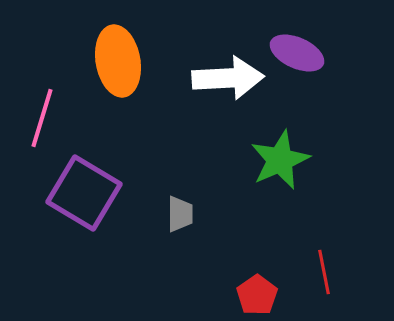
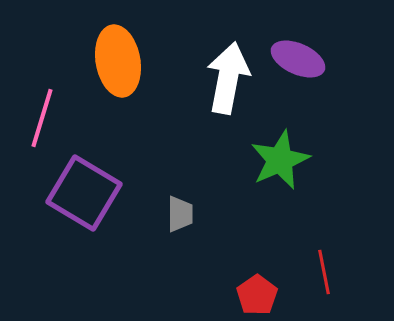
purple ellipse: moved 1 px right, 6 px down
white arrow: rotated 76 degrees counterclockwise
